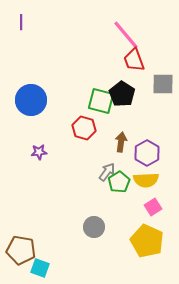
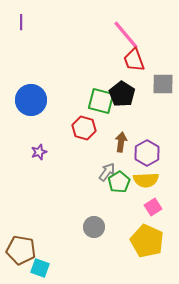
purple star: rotated 14 degrees counterclockwise
